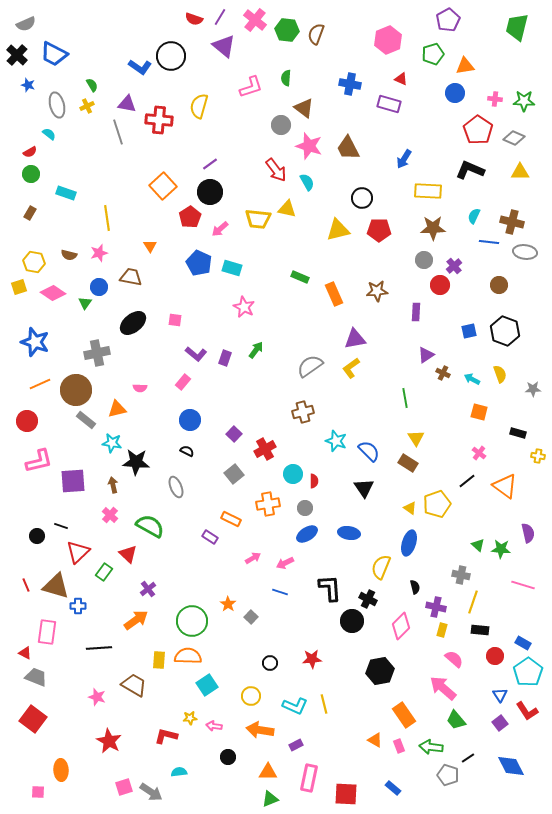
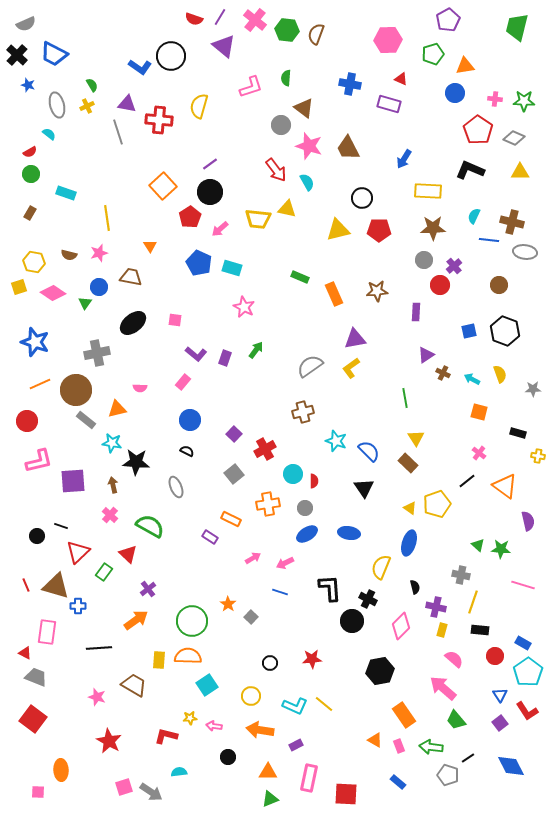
pink hexagon at (388, 40): rotated 20 degrees clockwise
blue line at (489, 242): moved 2 px up
brown rectangle at (408, 463): rotated 12 degrees clockwise
purple semicircle at (528, 533): moved 12 px up
yellow line at (324, 704): rotated 36 degrees counterclockwise
blue rectangle at (393, 788): moved 5 px right, 6 px up
